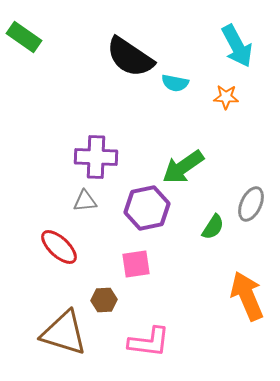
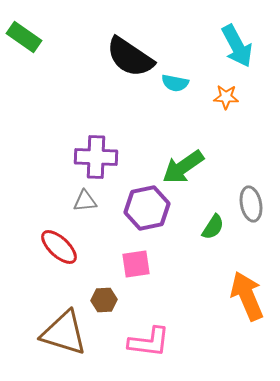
gray ellipse: rotated 36 degrees counterclockwise
